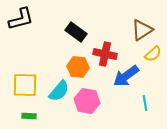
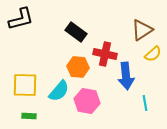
blue arrow: rotated 60 degrees counterclockwise
